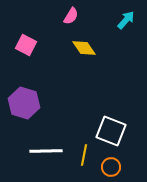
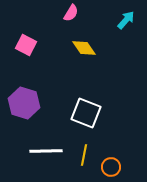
pink semicircle: moved 3 px up
white square: moved 25 px left, 18 px up
